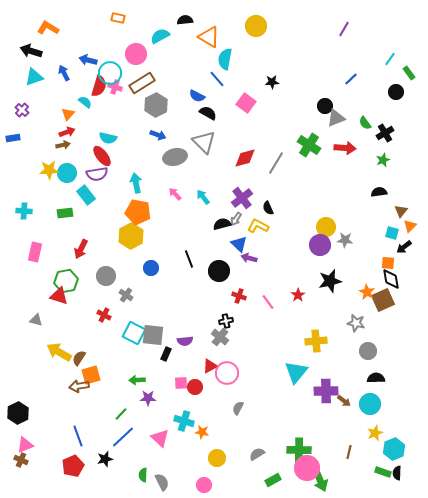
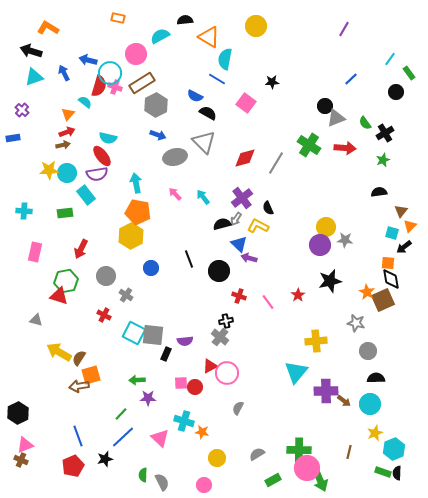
blue line at (217, 79): rotated 18 degrees counterclockwise
blue semicircle at (197, 96): moved 2 px left
